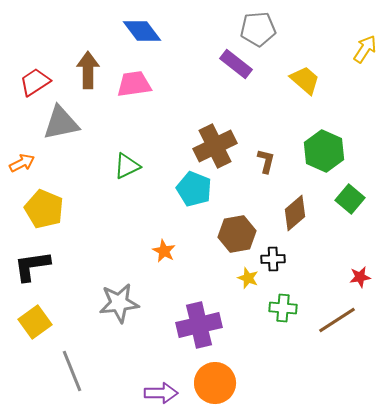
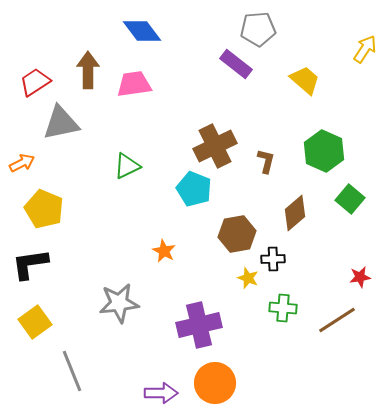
black L-shape: moved 2 px left, 2 px up
